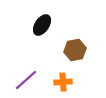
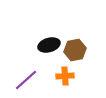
black ellipse: moved 7 px right, 20 px down; rotated 40 degrees clockwise
orange cross: moved 2 px right, 6 px up
